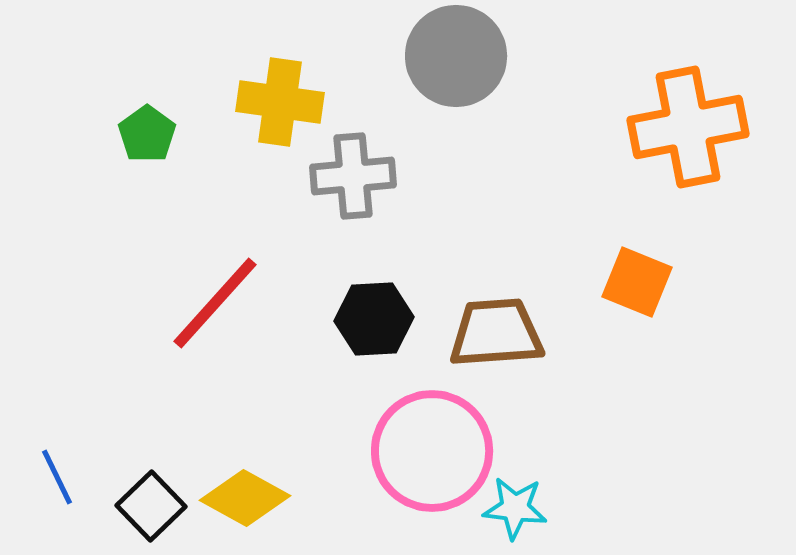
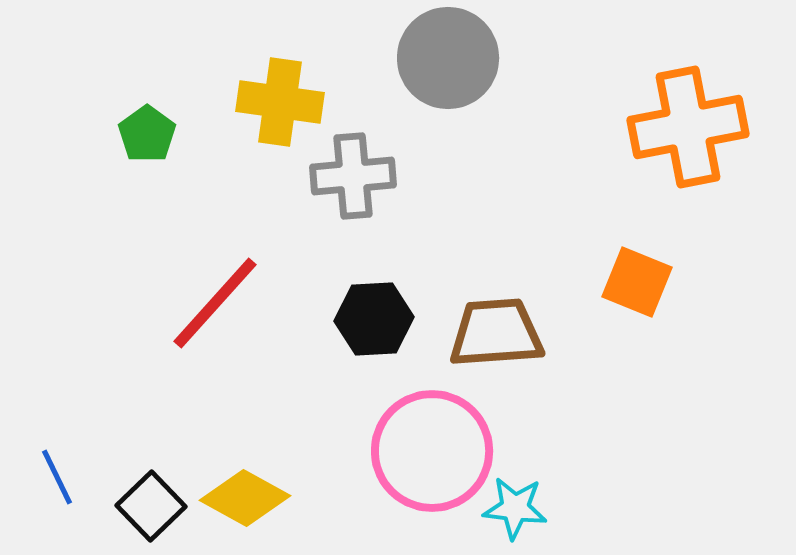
gray circle: moved 8 px left, 2 px down
